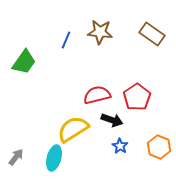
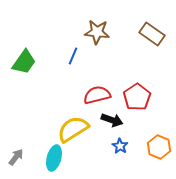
brown star: moved 3 px left
blue line: moved 7 px right, 16 px down
